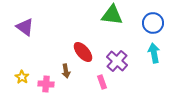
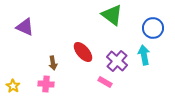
green triangle: rotated 30 degrees clockwise
blue circle: moved 5 px down
purple triangle: rotated 12 degrees counterclockwise
cyan arrow: moved 10 px left, 2 px down
brown arrow: moved 13 px left, 8 px up
yellow star: moved 9 px left, 9 px down
pink rectangle: moved 3 px right; rotated 40 degrees counterclockwise
